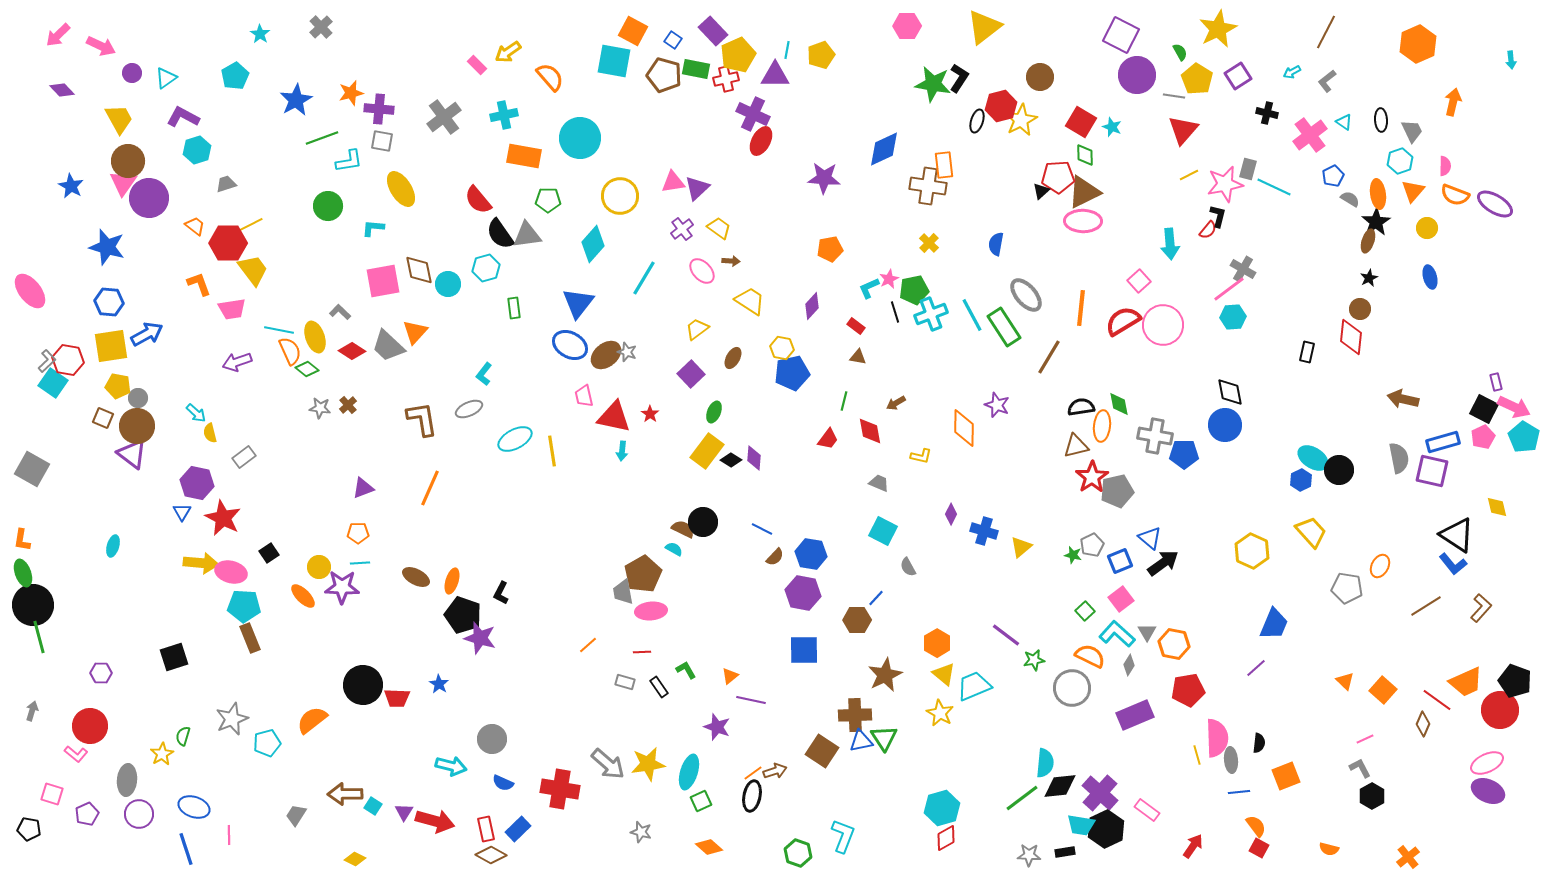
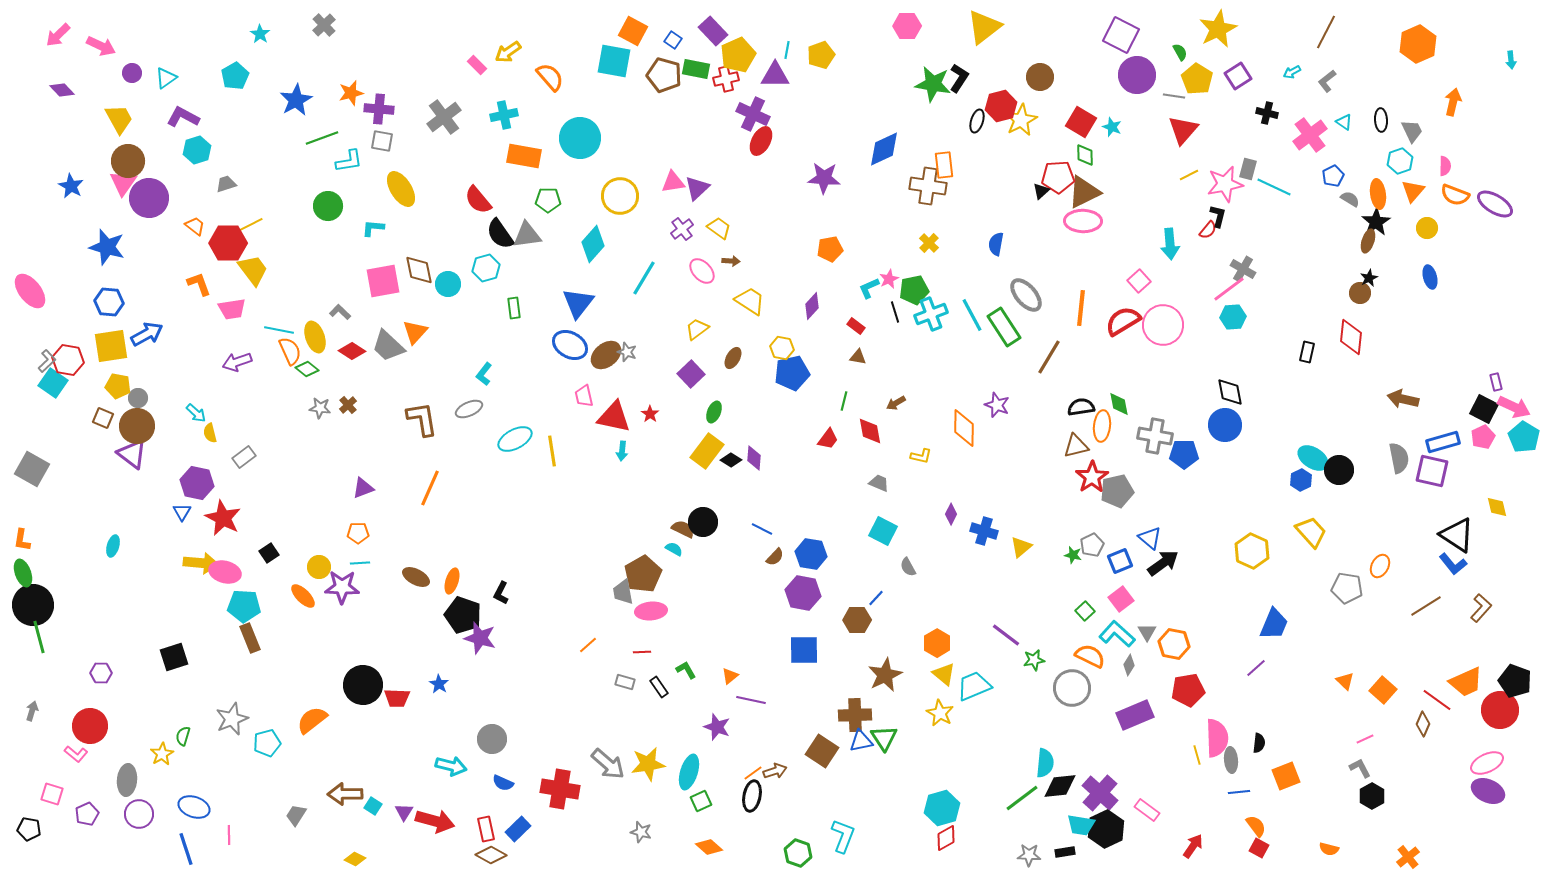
gray cross at (321, 27): moved 3 px right, 2 px up
brown circle at (1360, 309): moved 16 px up
pink ellipse at (231, 572): moved 6 px left
